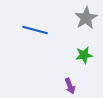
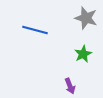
gray star: rotated 25 degrees counterclockwise
green star: moved 1 px left, 1 px up; rotated 18 degrees counterclockwise
